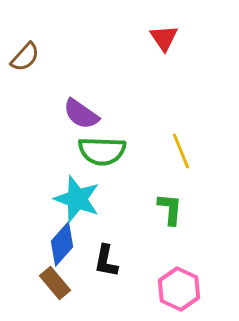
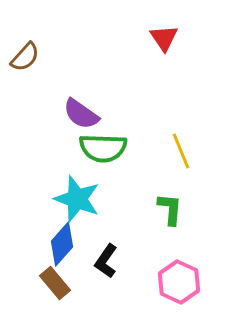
green semicircle: moved 1 px right, 3 px up
black L-shape: rotated 24 degrees clockwise
pink hexagon: moved 7 px up
